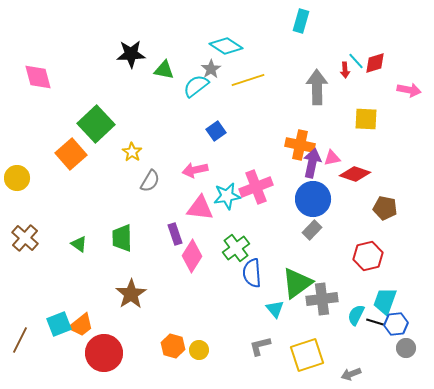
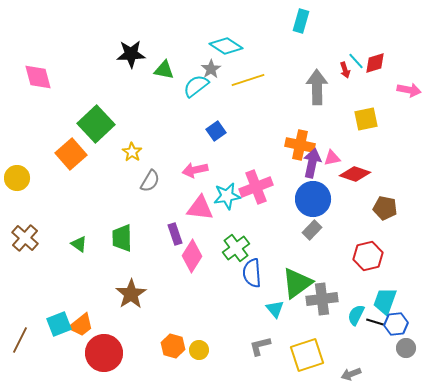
red arrow at (345, 70): rotated 14 degrees counterclockwise
yellow square at (366, 119): rotated 15 degrees counterclockwise
